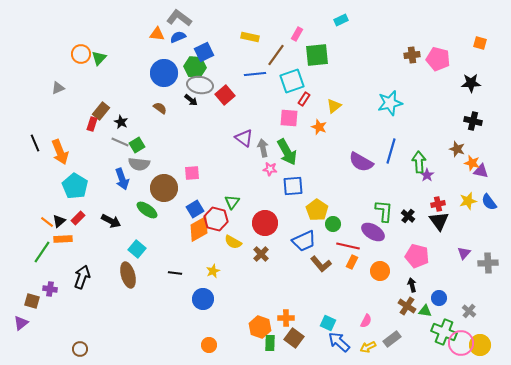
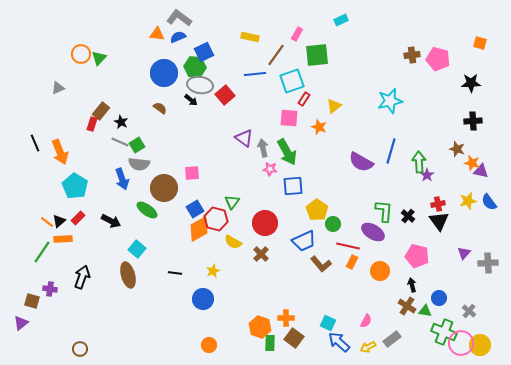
cyan star at (390, 103): moved 2 px up
black cross at (473, 121): rotated 18 degrees counterclockwise
